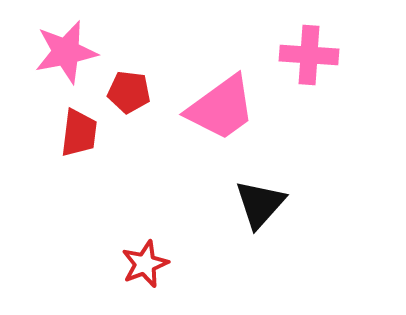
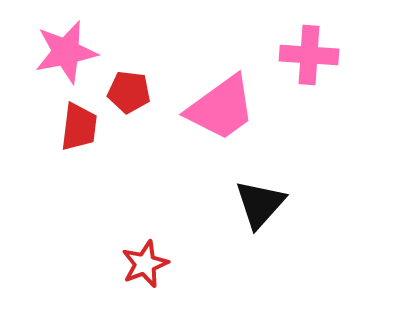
red trapezoid: moved 6 px up
